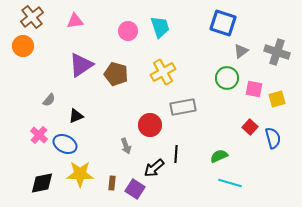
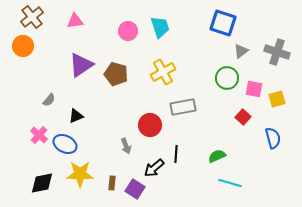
red square: moved 7 px left, 10 px up
green semicircle: moved 2 px left
